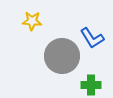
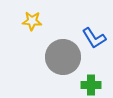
blue L-shape: moved 2 px right
gray circle: moved 1 px right, 1 px down
